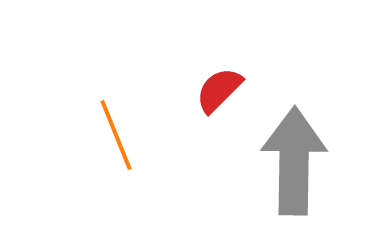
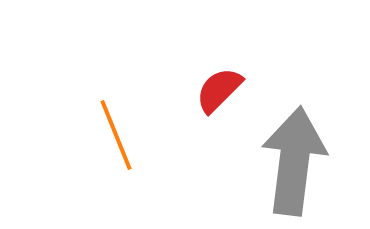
gray arrow: rotated 6 degrees clockwise
